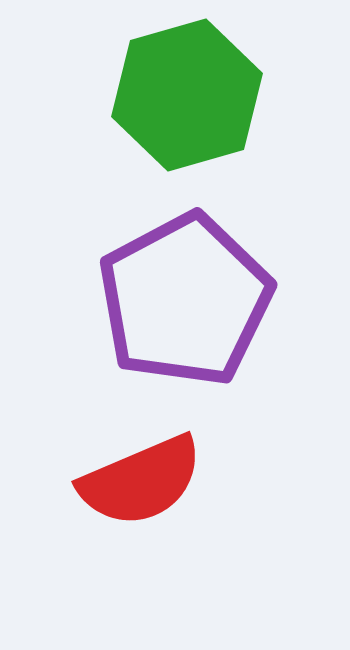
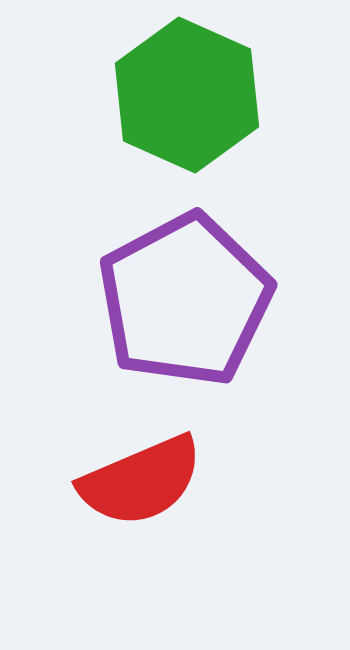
green hexagon: rotated 20 degrees counterclockwise
